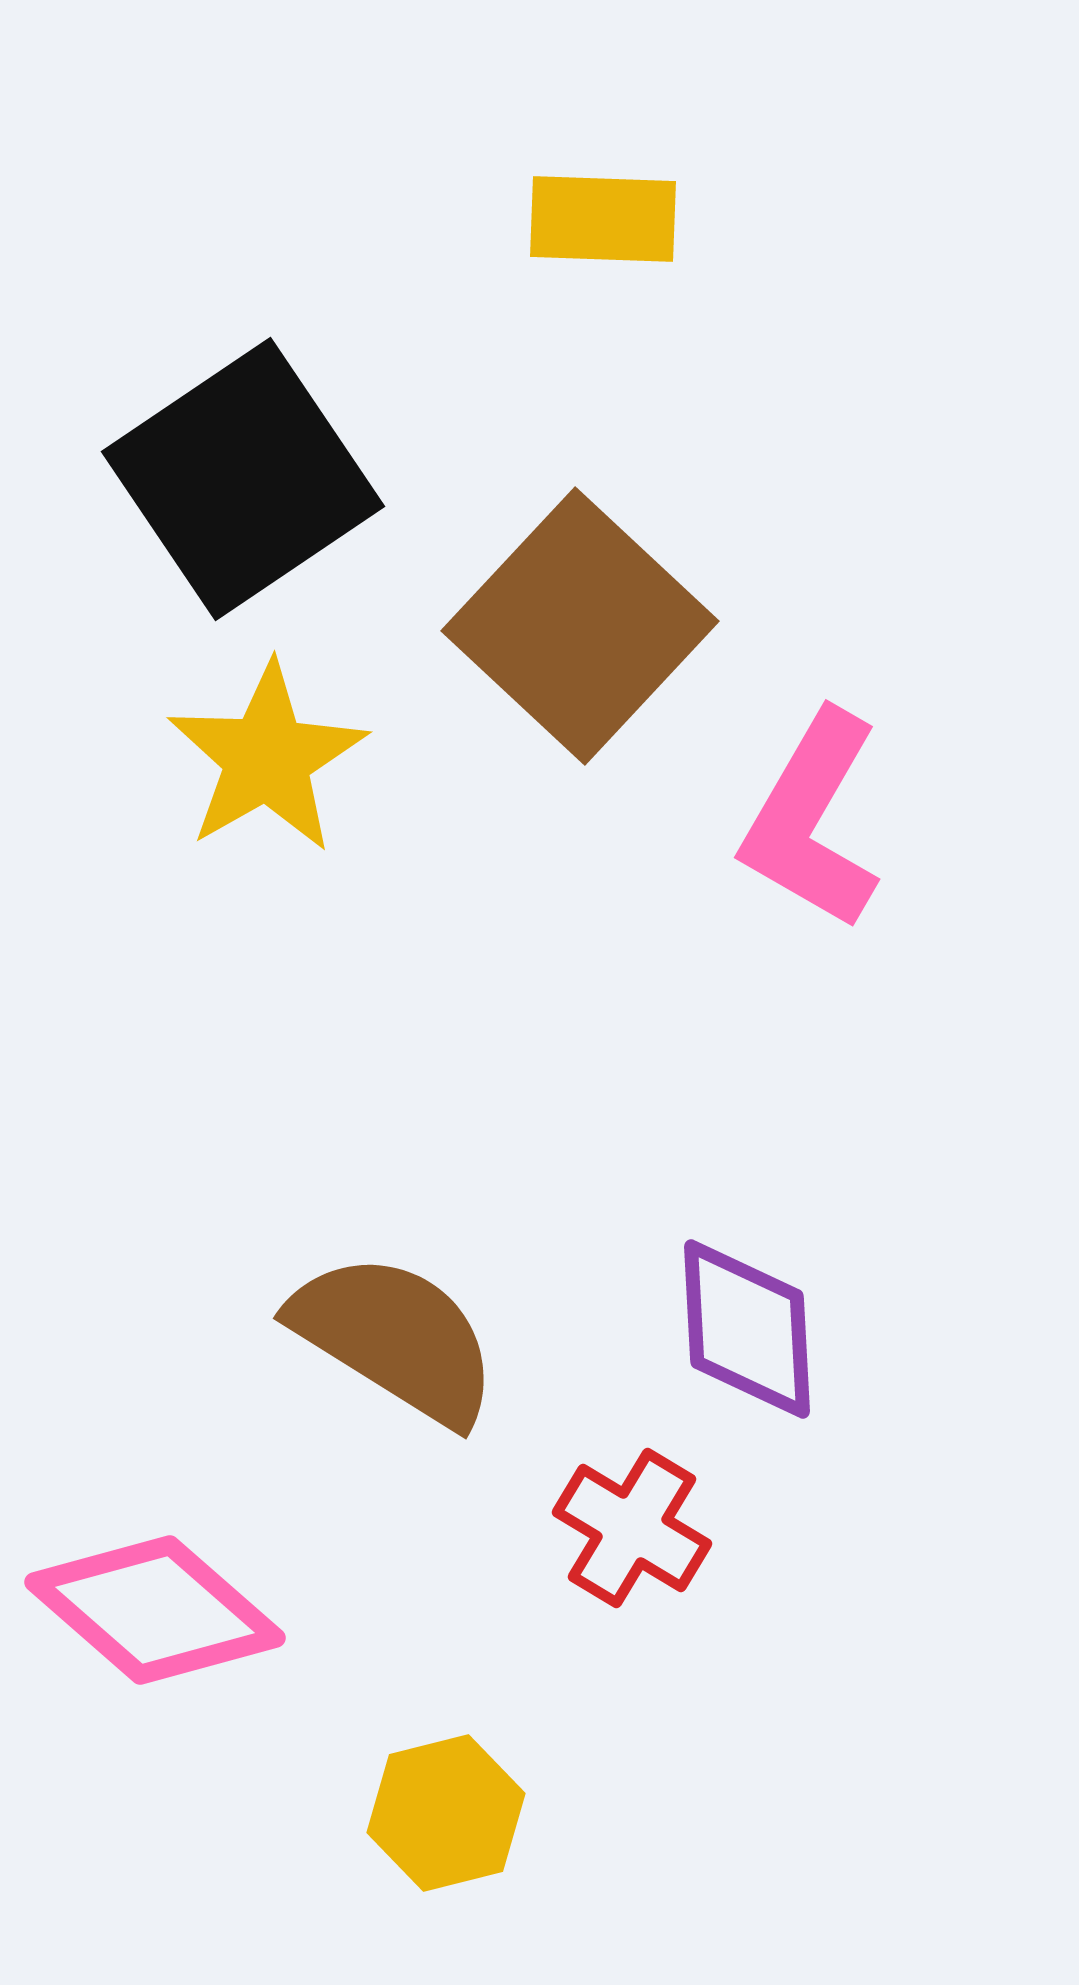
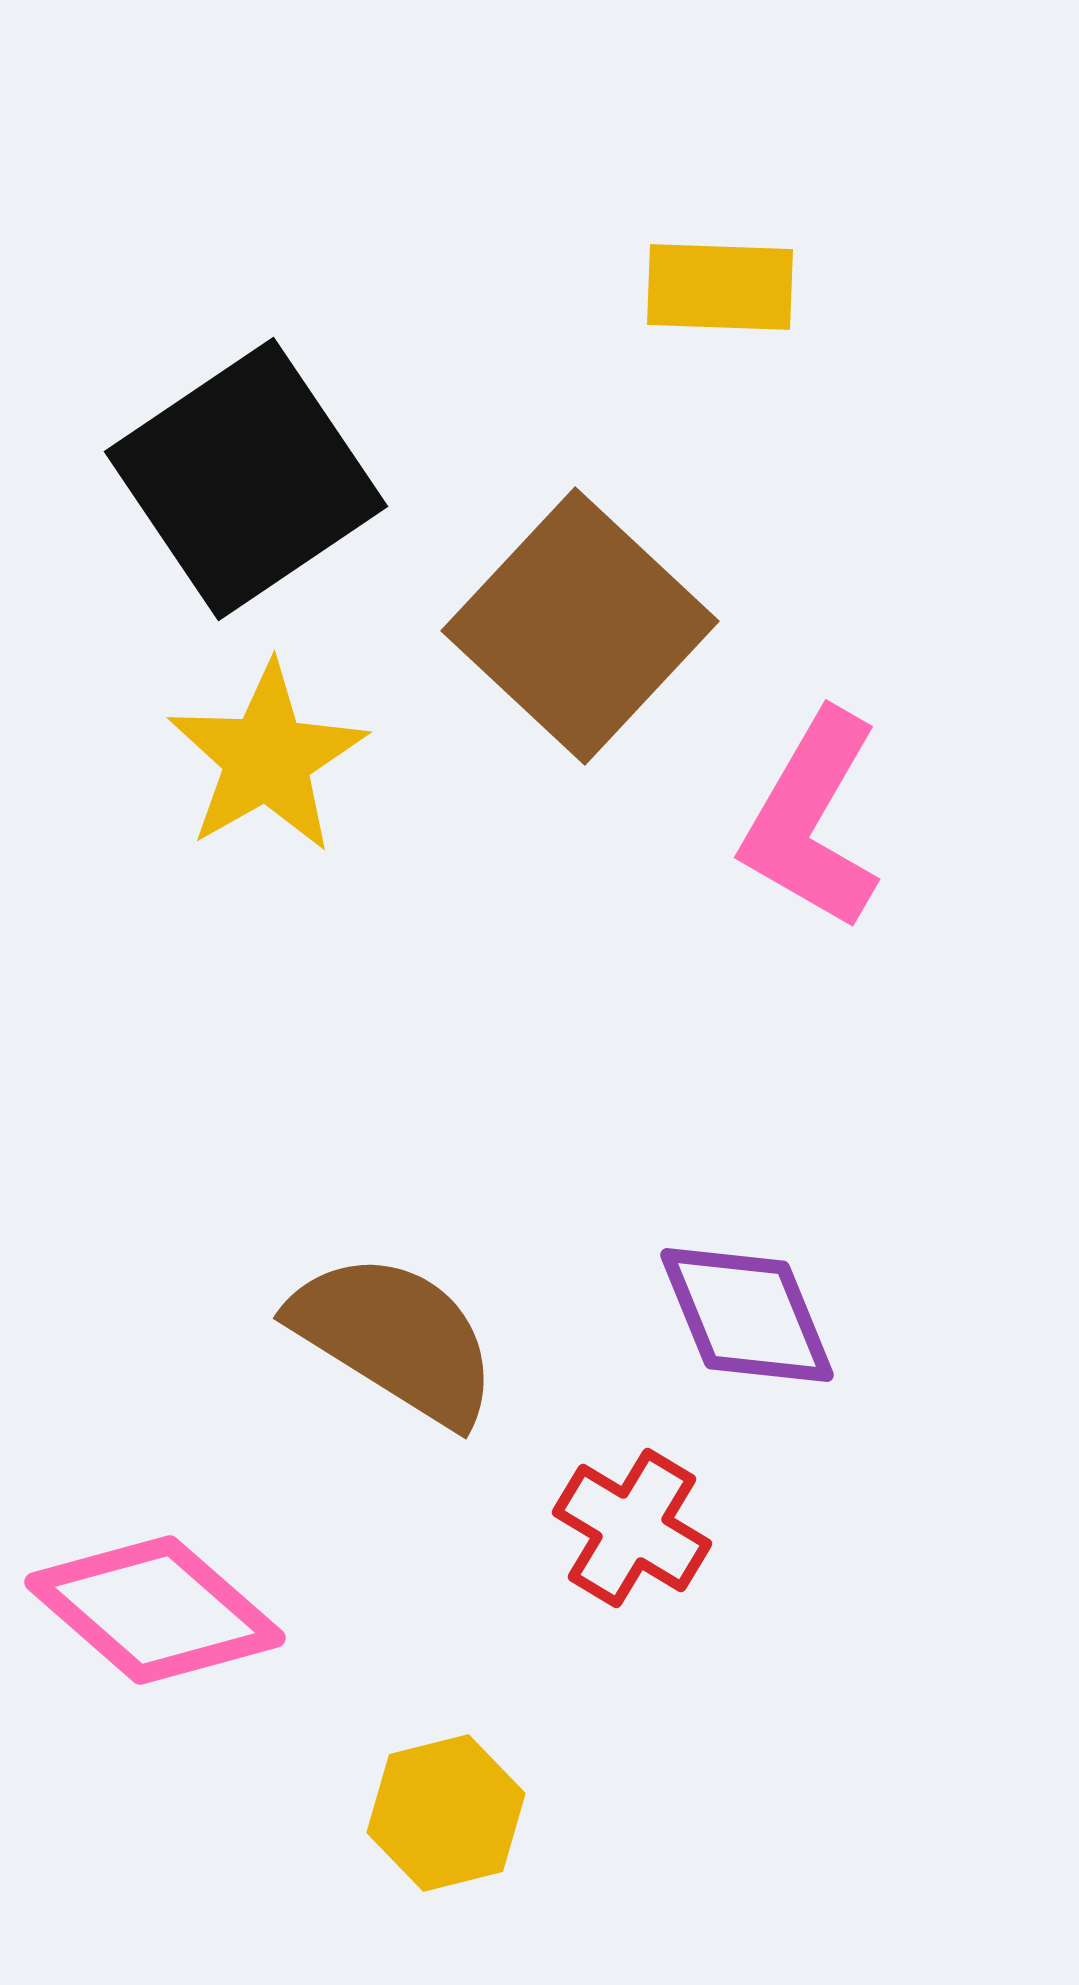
yellow rectangle: moved 117 px right, 68 px down
black square: moved 3 px right
purple diamond: moved 14 px up; rotated 19 degrees counterclockwise
